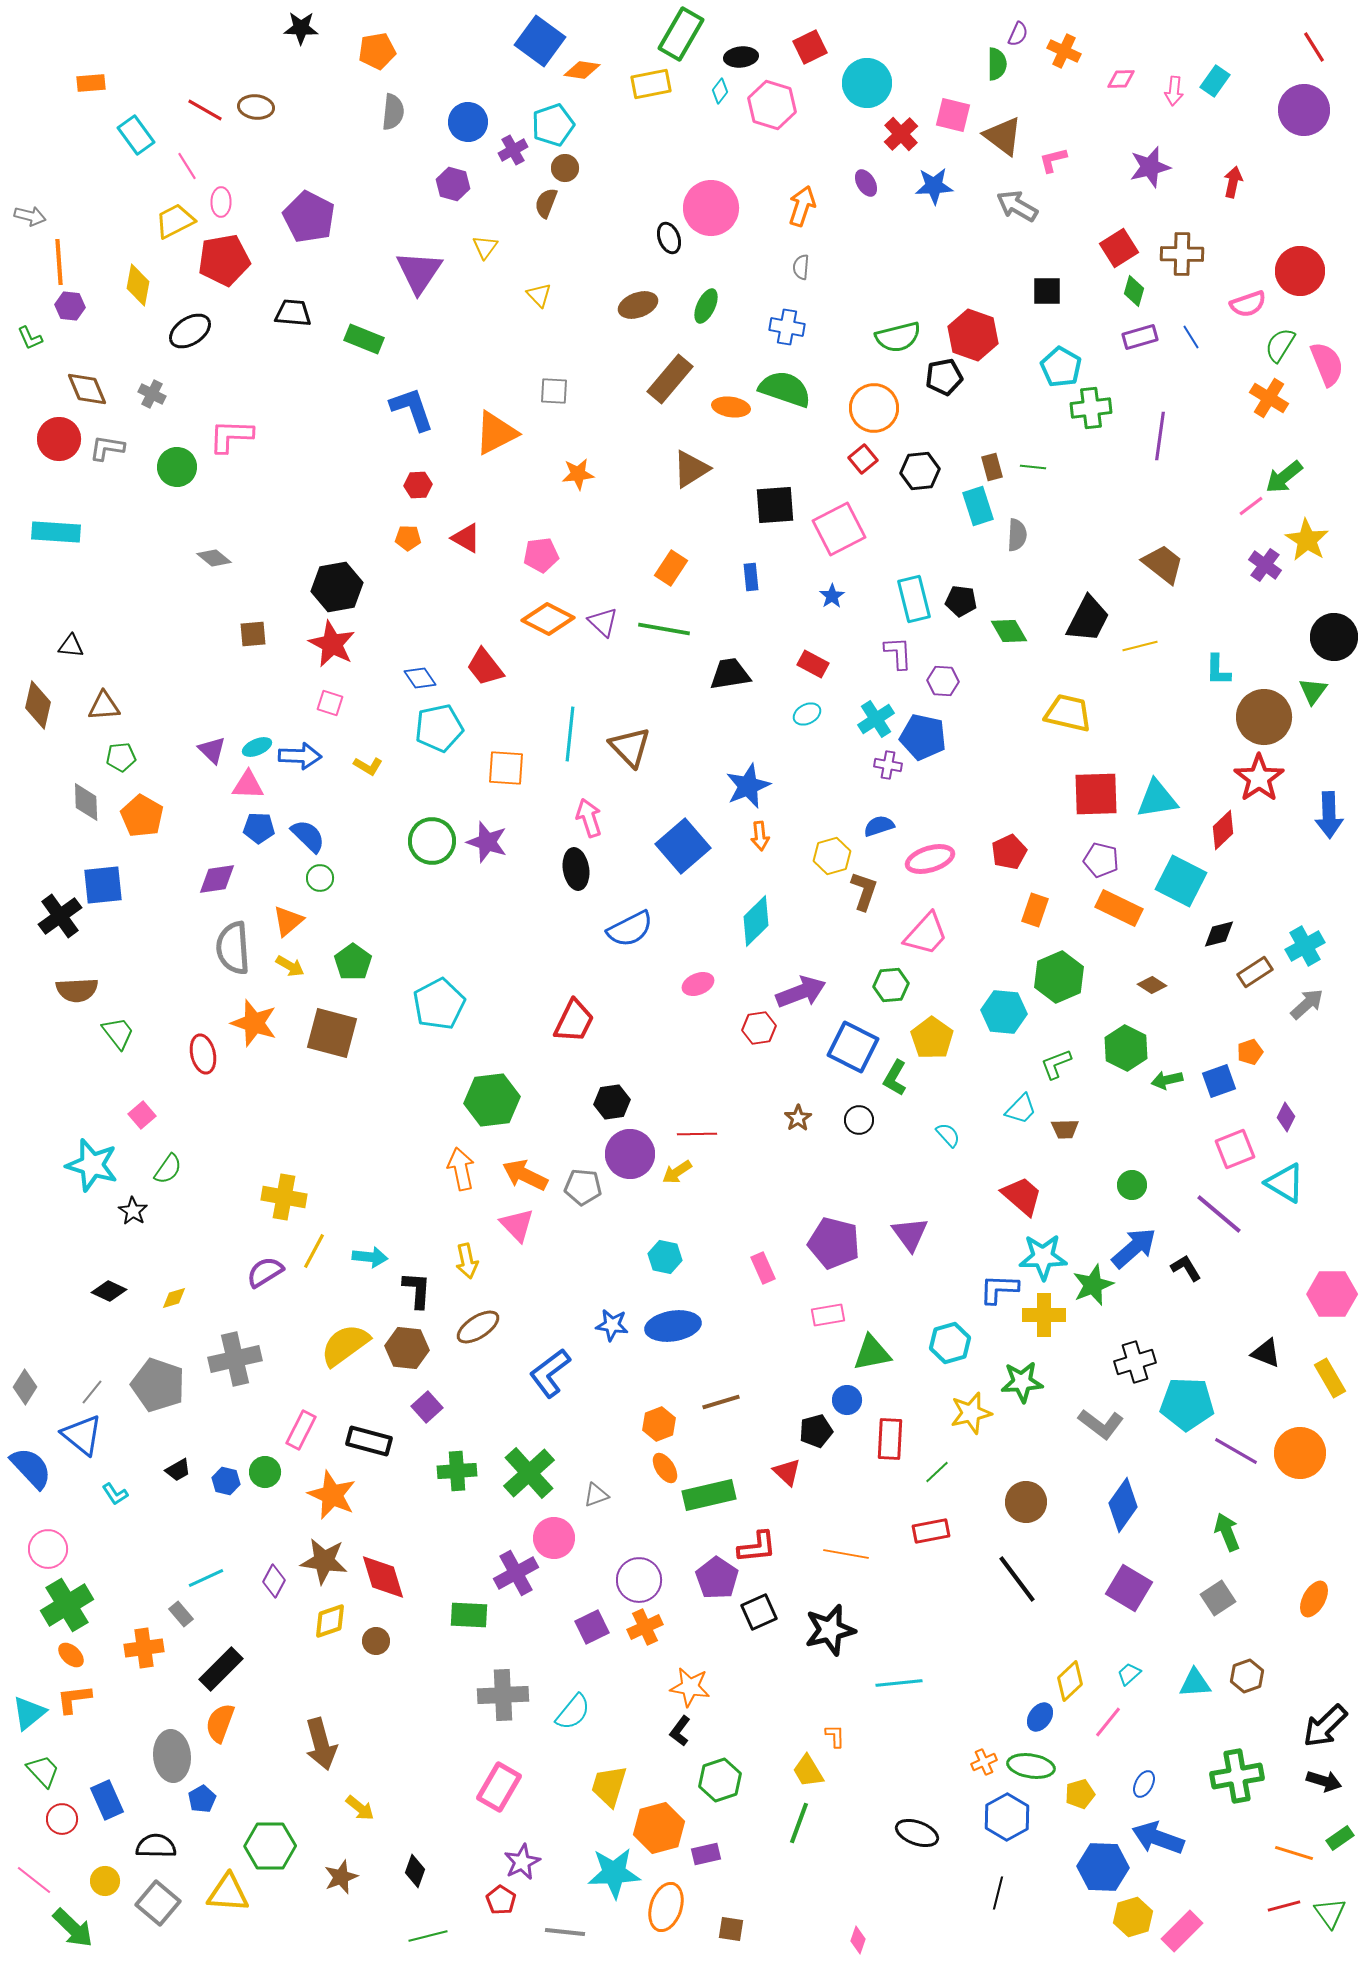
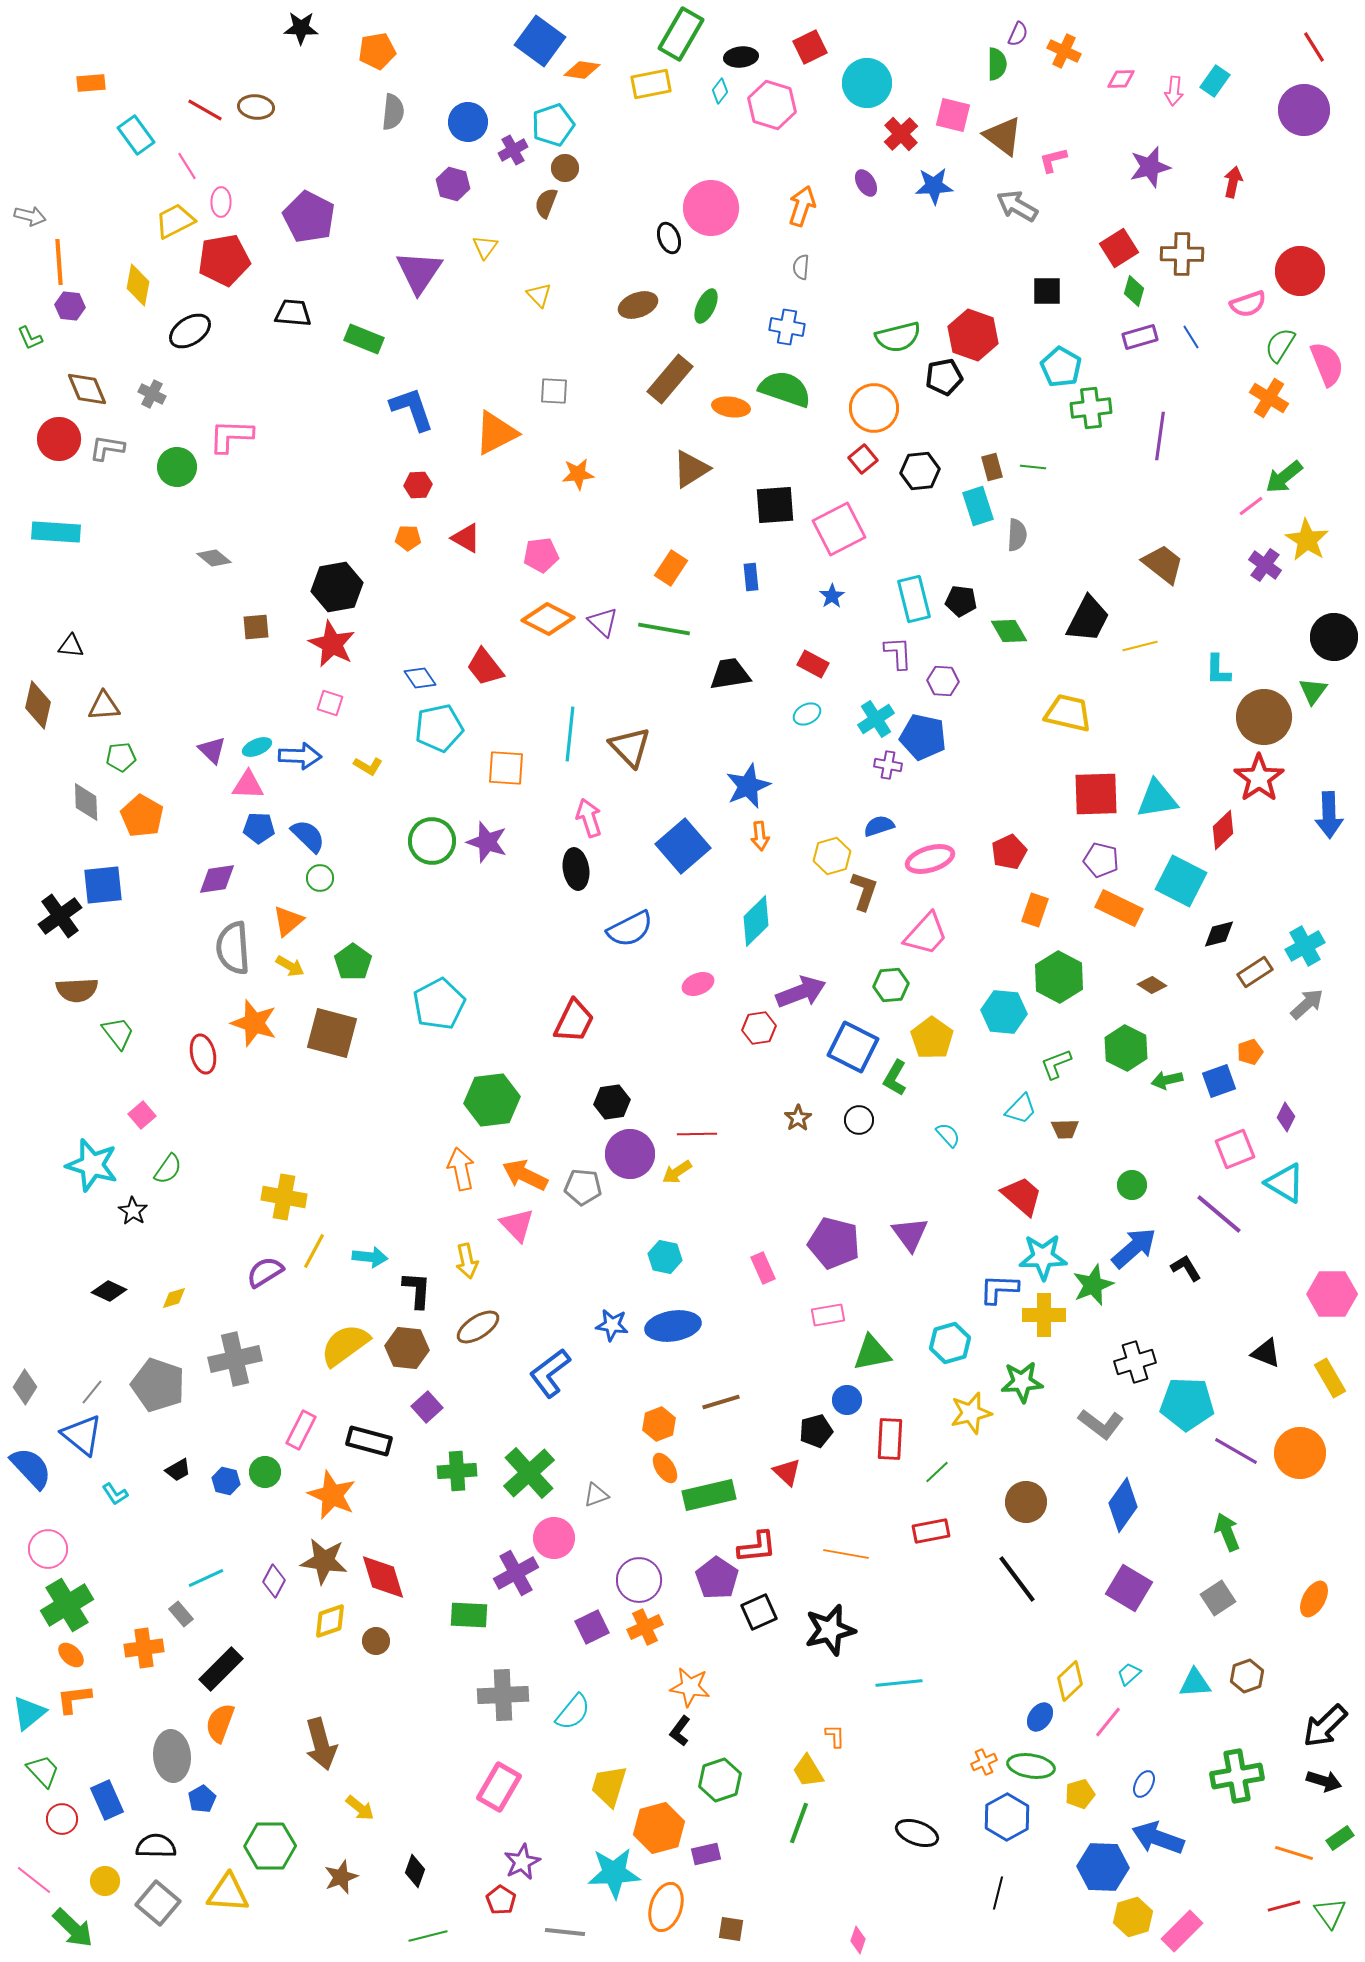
brown square at (253, 634): moved 3 px right, 7 px up
green hexagon at (1059, 977): rotated 9 degrees counterclockwise
